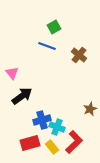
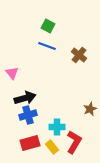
green square: moved 6 px left, 1 px up; rotated 32 degrees counterclockwise
black arrow: moved 3 px right, 2 px down; rotated 20 degrees clockwise
blue cross: moved 14 px left, 5 px up
cyan cross: rotated 21 degrees counterclockwise
red L-shape: rotated 15 degrees counterclockwise
